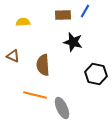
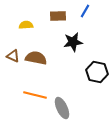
brown rectangle: moved 5 px left, 1 px down
yellow semicircle: moved 3 px right, 3 px down
black star: rotated 24 degrees counterclockwise
brown semicircle: moved 7 px left, 7 px up; rotated 105 degrees clockwise
black hexagon: moved 1 px right, 2 px up
